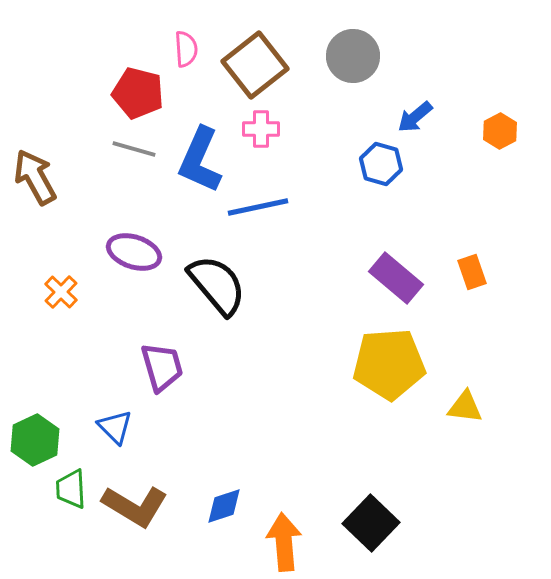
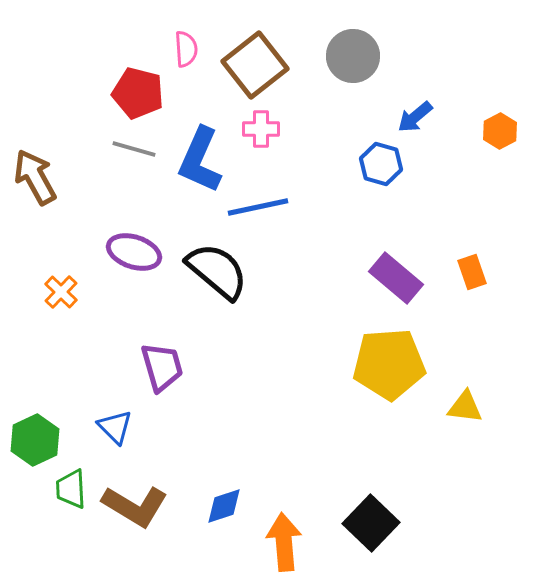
black semicircle: moved 14 px up; rotated 10 degrees counterclockwise
